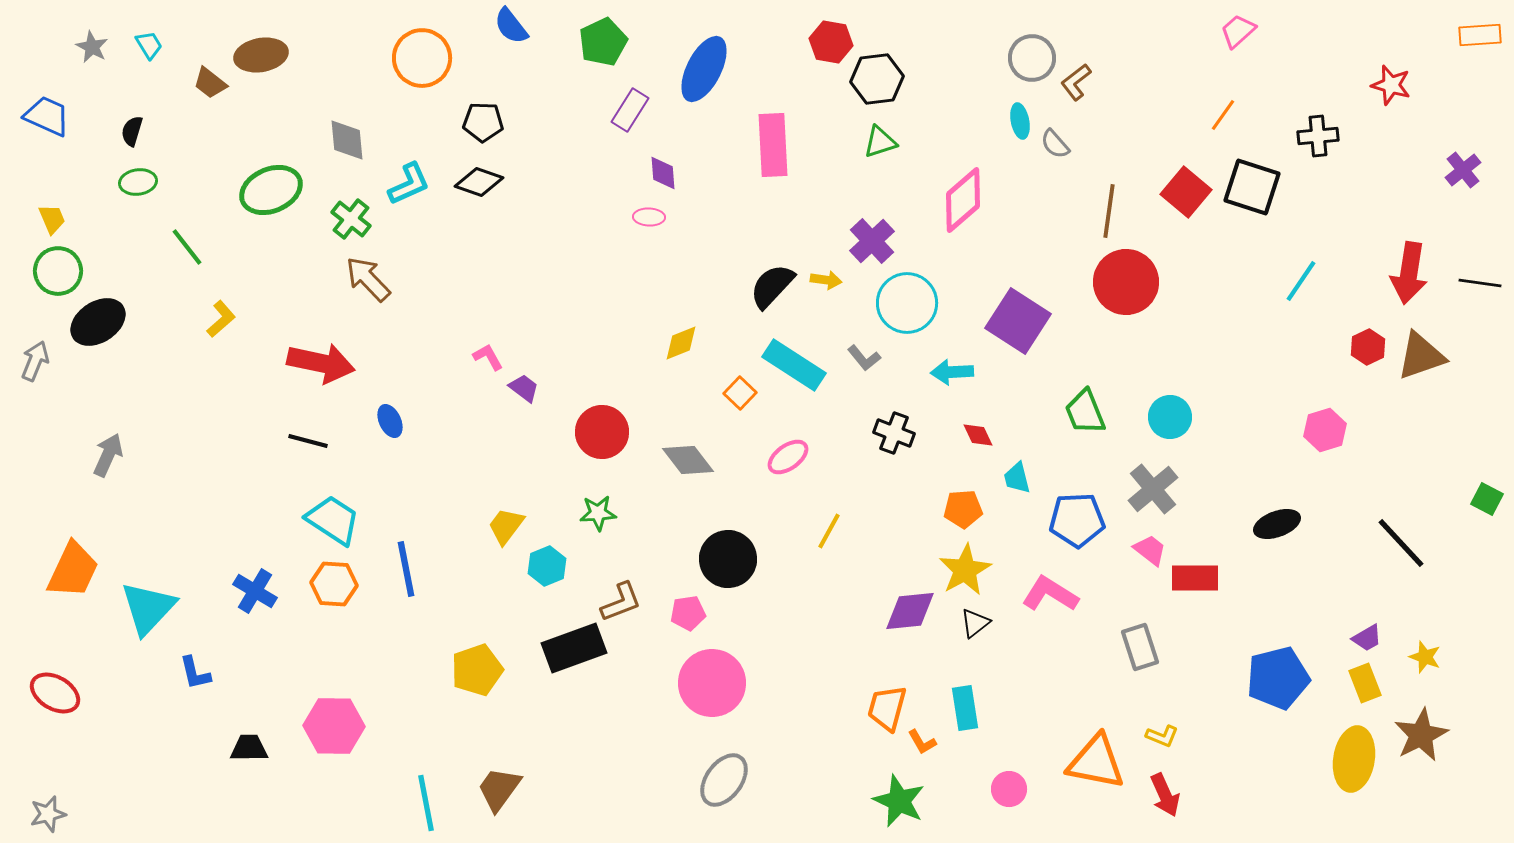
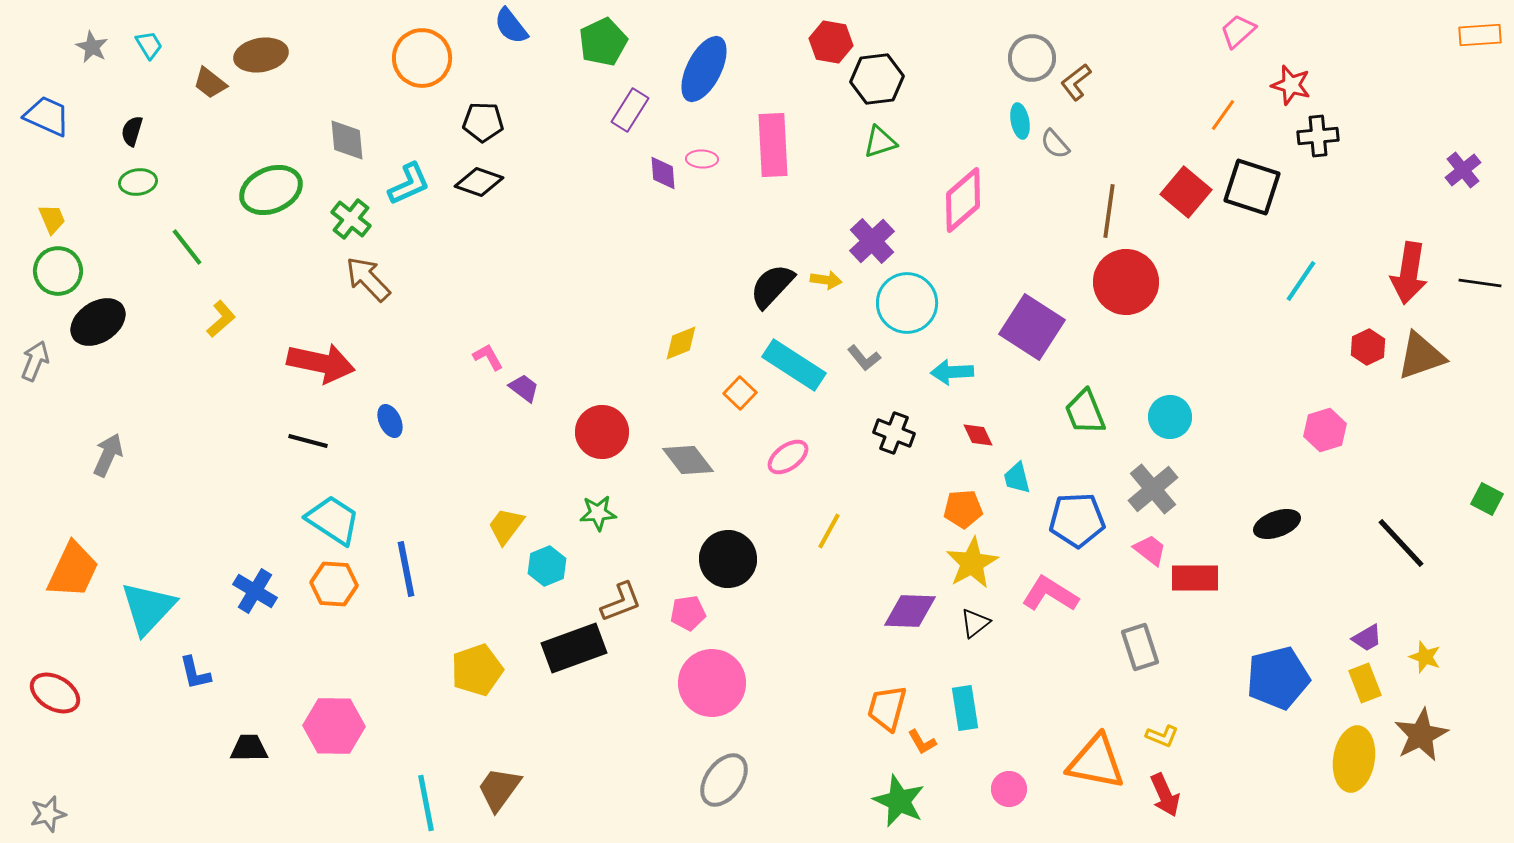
red star at (1391, 85): moved 100 px left
pink ellipse at (649, 217): moved 53 px right, 58 px up
purple square at (1018, 321): moved 14 px right, 6 px down
yellow star at (965, 570): moved 7 px right, 7 px up
purple diamond at (910, 611): rotated 8 degrees clockwise
